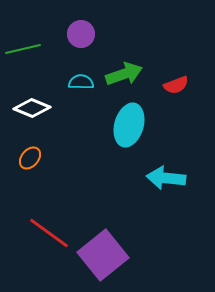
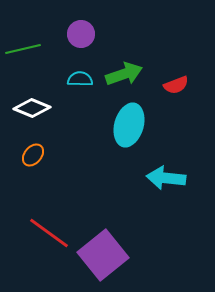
cyan semicircle: moved 1 px left, 3 px up
orange ellipse: moved 3 px right, 3 px up
